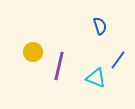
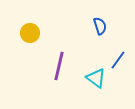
yellow circle: moved 3 px left, 19 px up
cyan triangle: rotated 15 degrees clockwise
